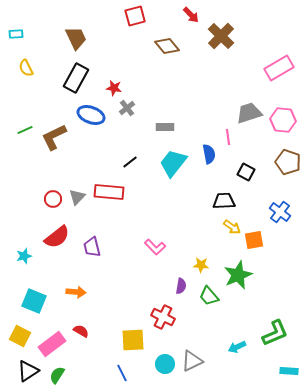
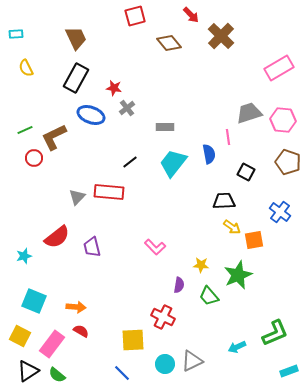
brown diamond at (167, 46): moved 2 px right, 3 px up
red circle at (53, 199): moved 19 px left, 41 px up
purple semicircle at (181, 286): moved 2 px left, 1 px up
orange arrow at (76, 292): moved 15 px down
pink rectangle at (52, 344): rotated 16 degrees counterclockwise
cyan rectangle at (289, 371): rotated 24 degrees counterclockwise
blue line at (122, 373): rotated 18 degrees counterclockwise
green semicircle at (57, 375): rotated 84 degrees counterclockwise
